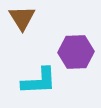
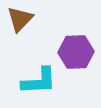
brown triangle: moved 2 px left, 1 px down; rotated 16 degrees clockwise
